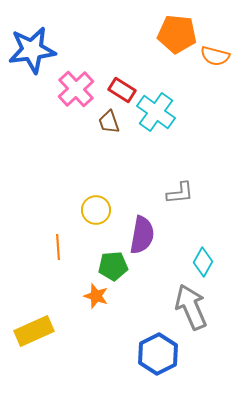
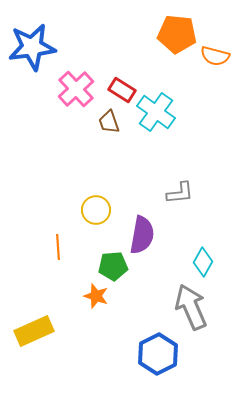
blue star: moved 3 px up
